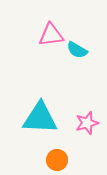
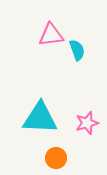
cyan semicircle: rotated 140 degrees counterclockwise
orange circle: moved 1 px left, 2 px up
